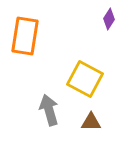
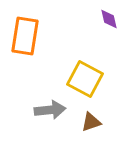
purple diamond: rotated 45 degrees counterclockwise
gray arrow: moved 1 px right; rotated 100 degrees clockwise
brown triangle: rotated 20 degrees counterclockwise
